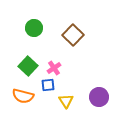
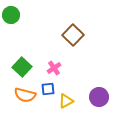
green circle: moved 23 px left, 13 px up
green square: moved 6 px left, 1 px down
blue square: moved 4 px down
orange semicircle: moved 2 px right, 1 px up
yellow triangle: rotated 35 degrees clockwise
